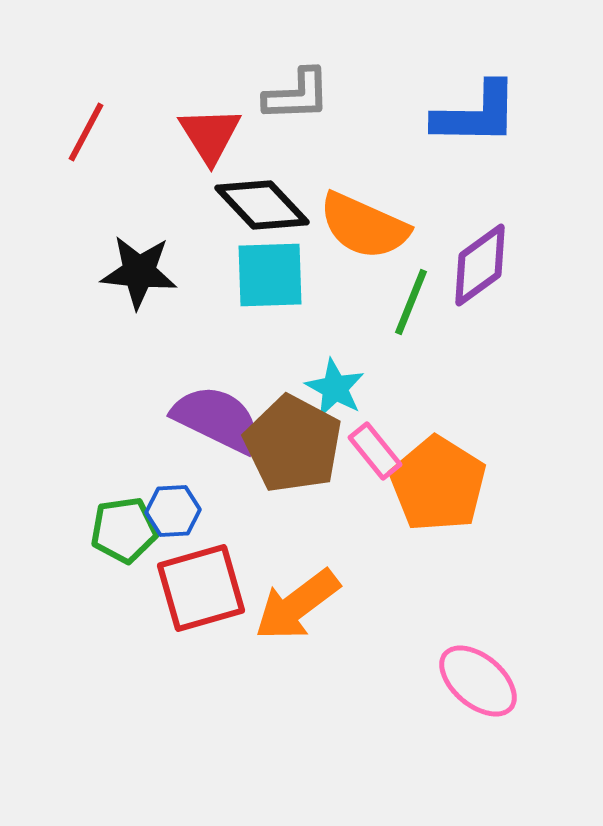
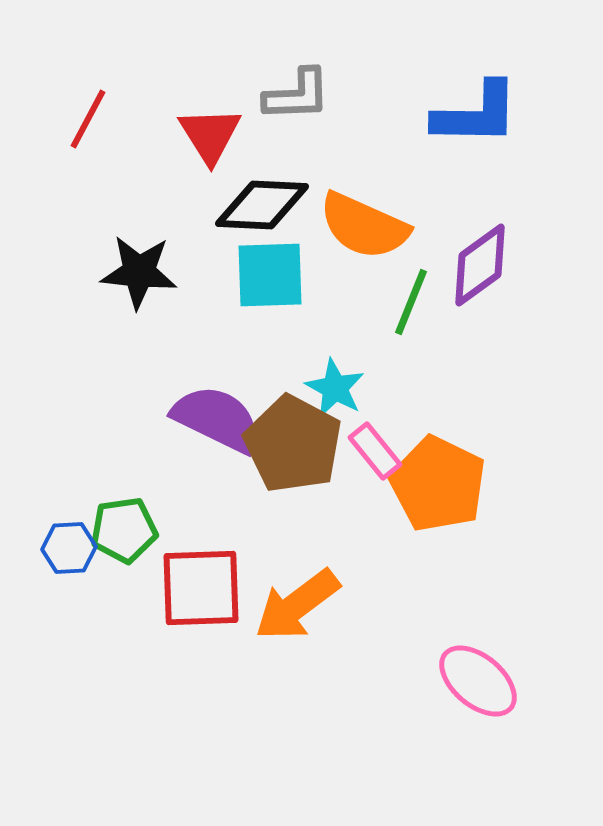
red line: moved 2 px right, 13 px up
black diamond: rotated 44 degrees counterclockwise
orange pentagon: rotated 6 degrees counterclockwise
blue hexagon: moved 104 px left, 37 px down
red square: rotated 14 degrees clockwise
